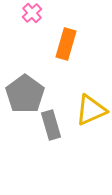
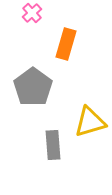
gray pentagon: moved 8 px right, 7 px up
yellow triangle: moved 1 px left, 12 px down; rotated 8 degrees clockwise
gray rectangle: moved 2 px right, 20 px down; rotated 12 degrees clockwise
